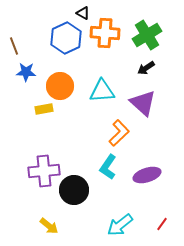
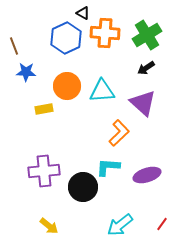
orange circle: moved 7 px right
cyan L-shape: rotated 60 degrees clockwise
black circle: moved 9 px right, 3 px up
